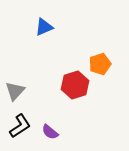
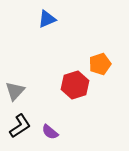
blue triangle: moved 3 px right, 8 px up
